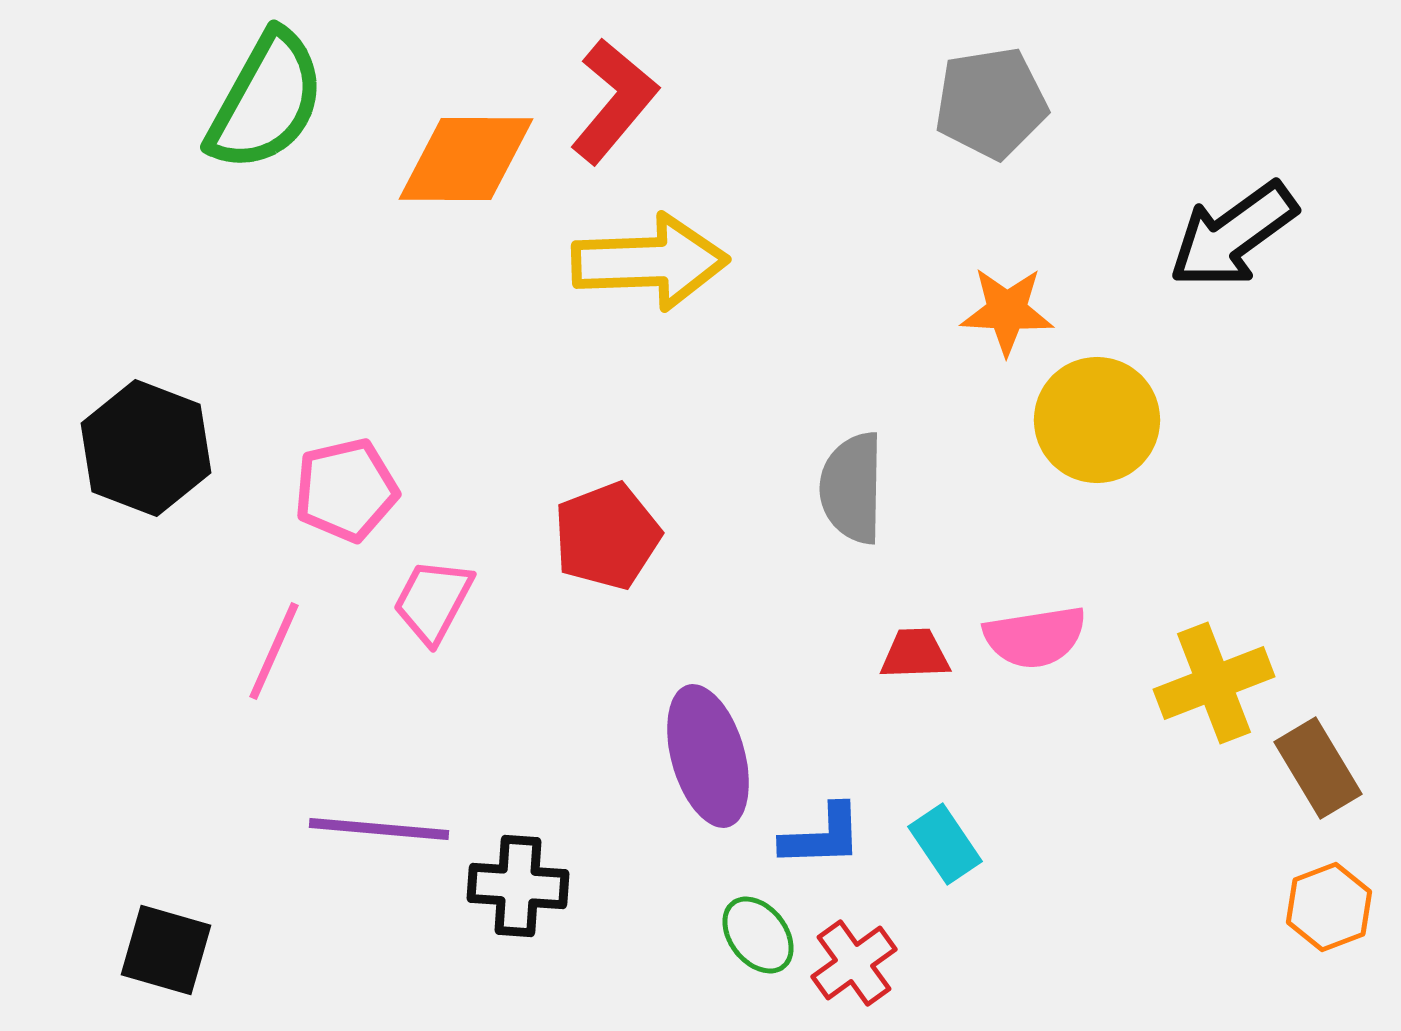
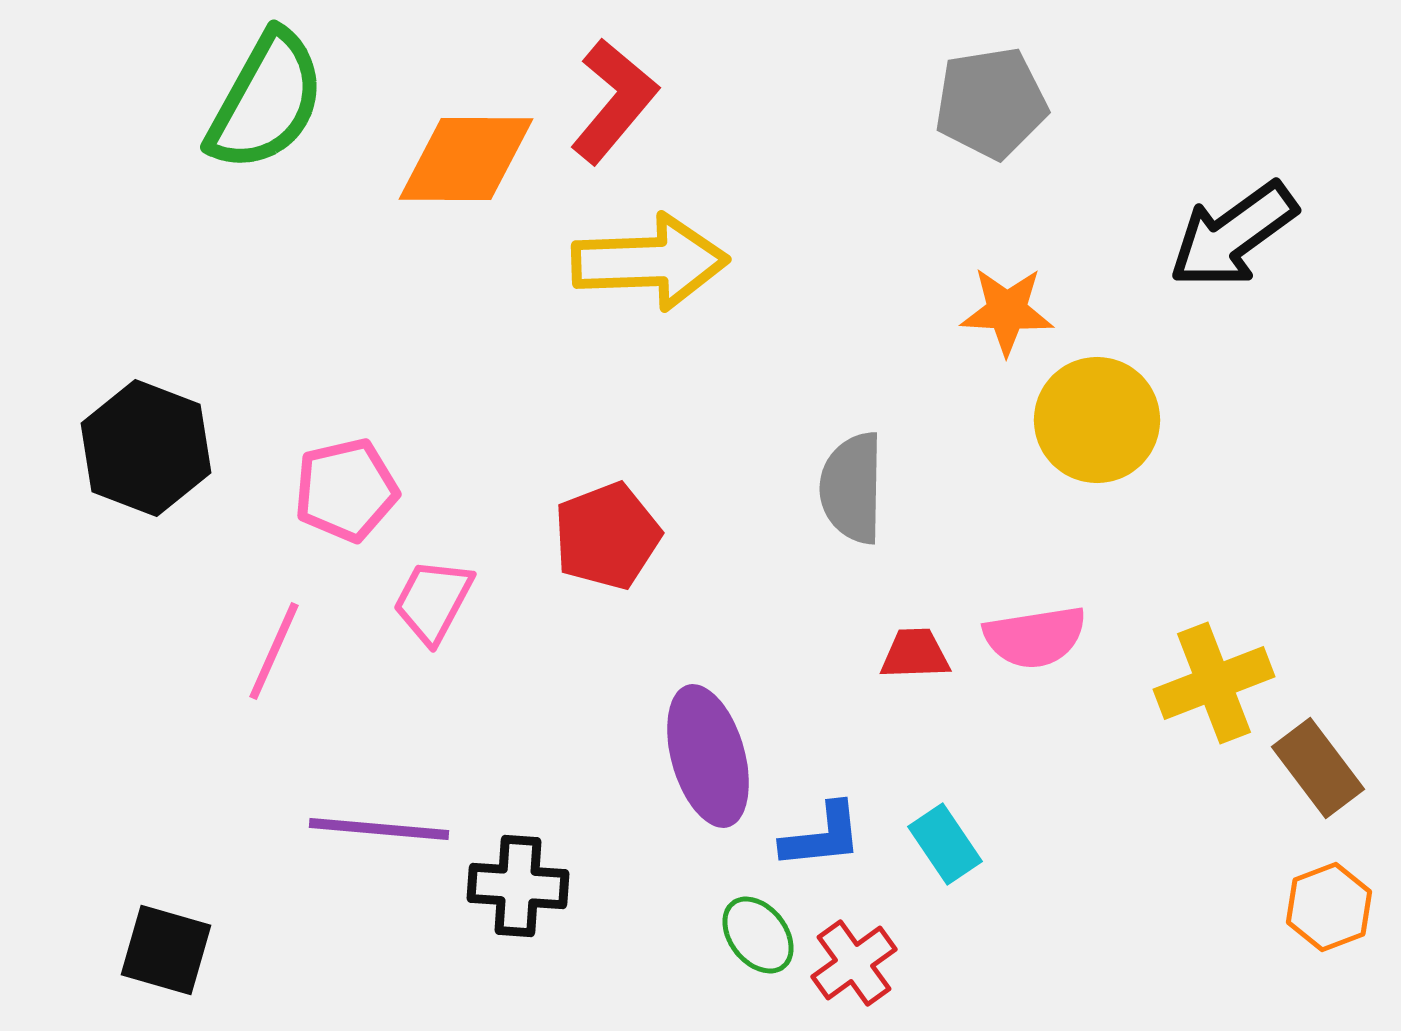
brown rectangle: rotated 6 degrees counterclockwise
blue L-shape: rotated 4 degrees counterclockwise
